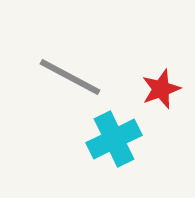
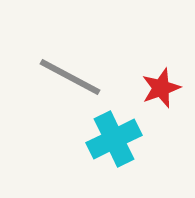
red star: moved 1 px up
